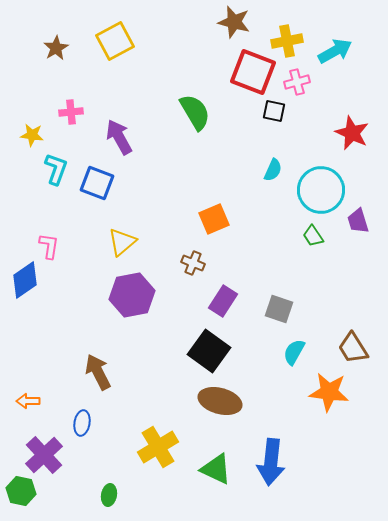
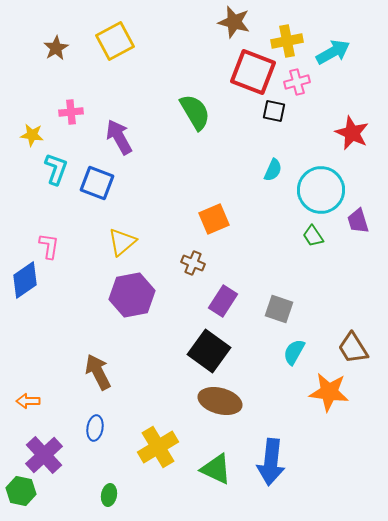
cyan arrow at (335, 51): moved 2 px left, 1 px down
blue ellipse at (82, 423): moved 13 px right, 5 px down
